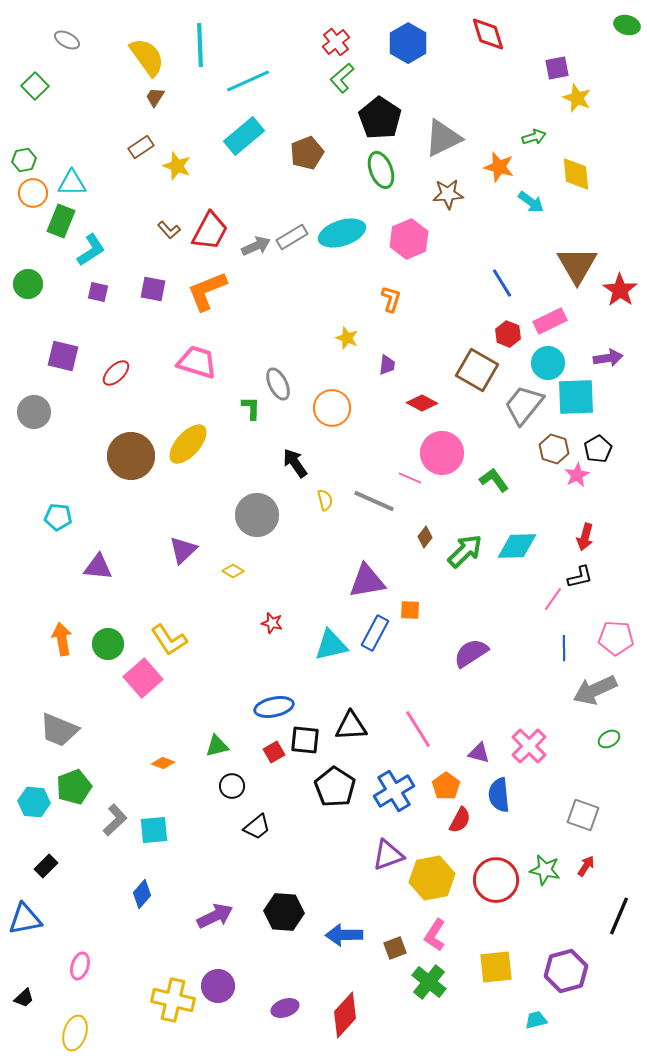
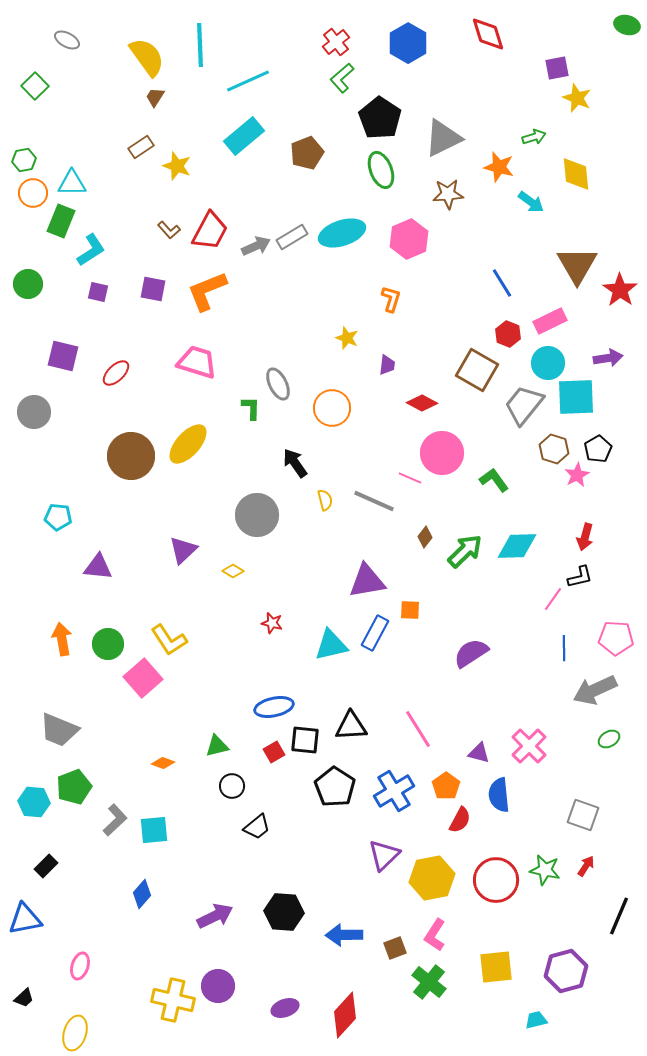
purple triangle at (388, 855): moved 4 px left; rotated 24 degrees counterclockwise
